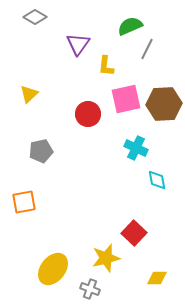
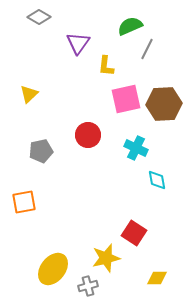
gray diamond: moved 4 px right
purple triangle: moved 1 px up
red circle: moved 21 px down
red square: rotated 10 degrees counterclockwise
gray cross: moved 2 px left, 3 px up; rotated 36 degrees counterclockwise
